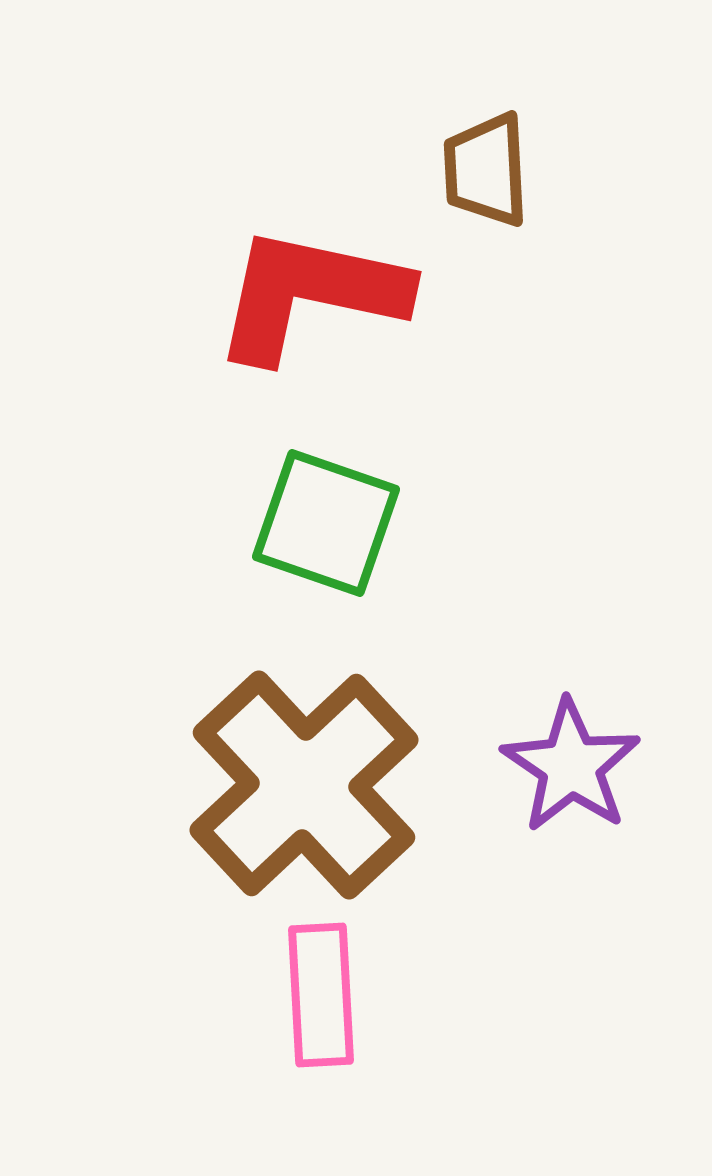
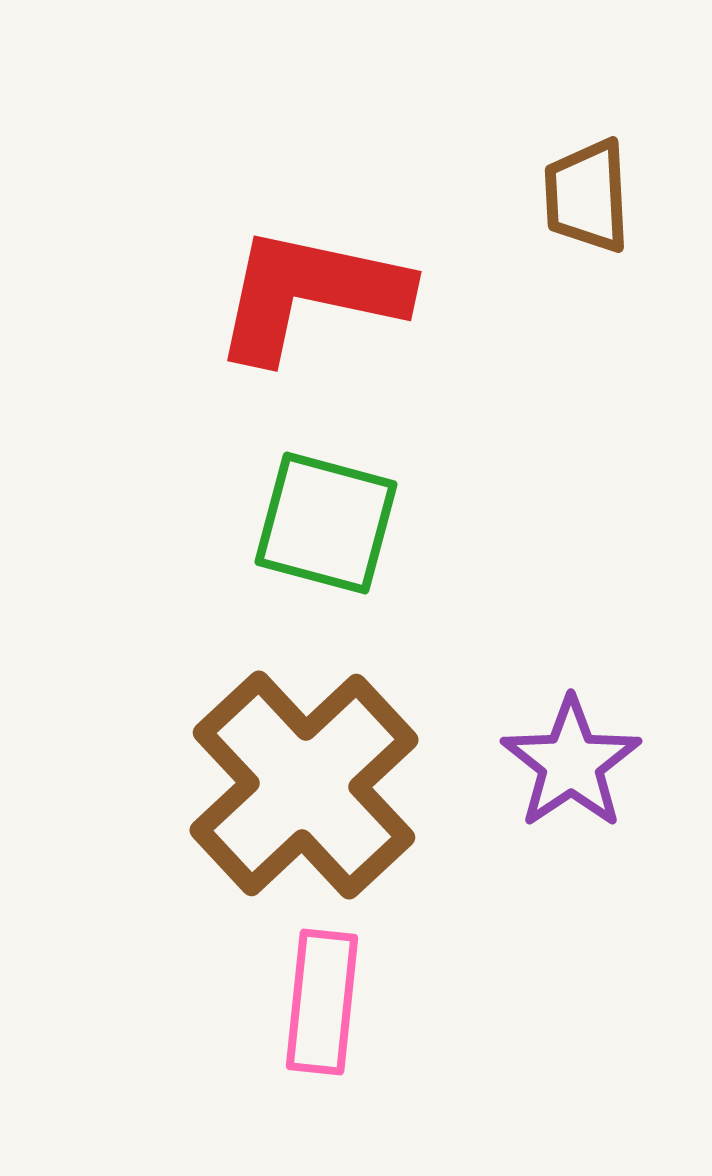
brown trapezoid: moved 101 px right, 26 px down
green square: rotated 4 degrees counterclockwise
purple star: moved 3 px up; rotated 4 degrees clockwise
pink rectangle: moved 1 px right, 7 px down; rotated 9 degrees clockwise
